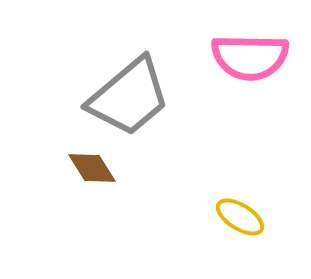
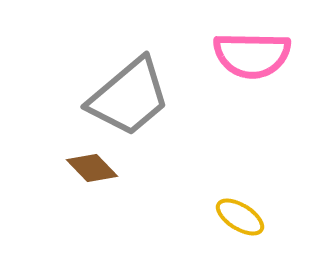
pink semicircle: moved 2 px right, 2 px up
brown diamond: rotated 12 degrees counterclockwise
